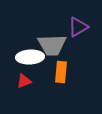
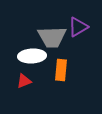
gray trapezoid: moved 8 px up
white ellipse: moved 2 px right, 1 px up
orange rectangle: moved 2 px up
